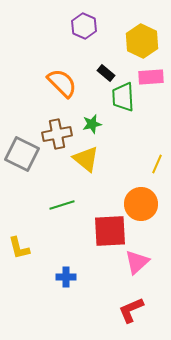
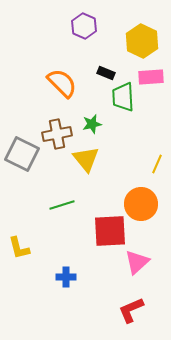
black rectangle: rotated 18 degrees counterclockwise
yellow triangle: rotated 12 degrees clockwise
